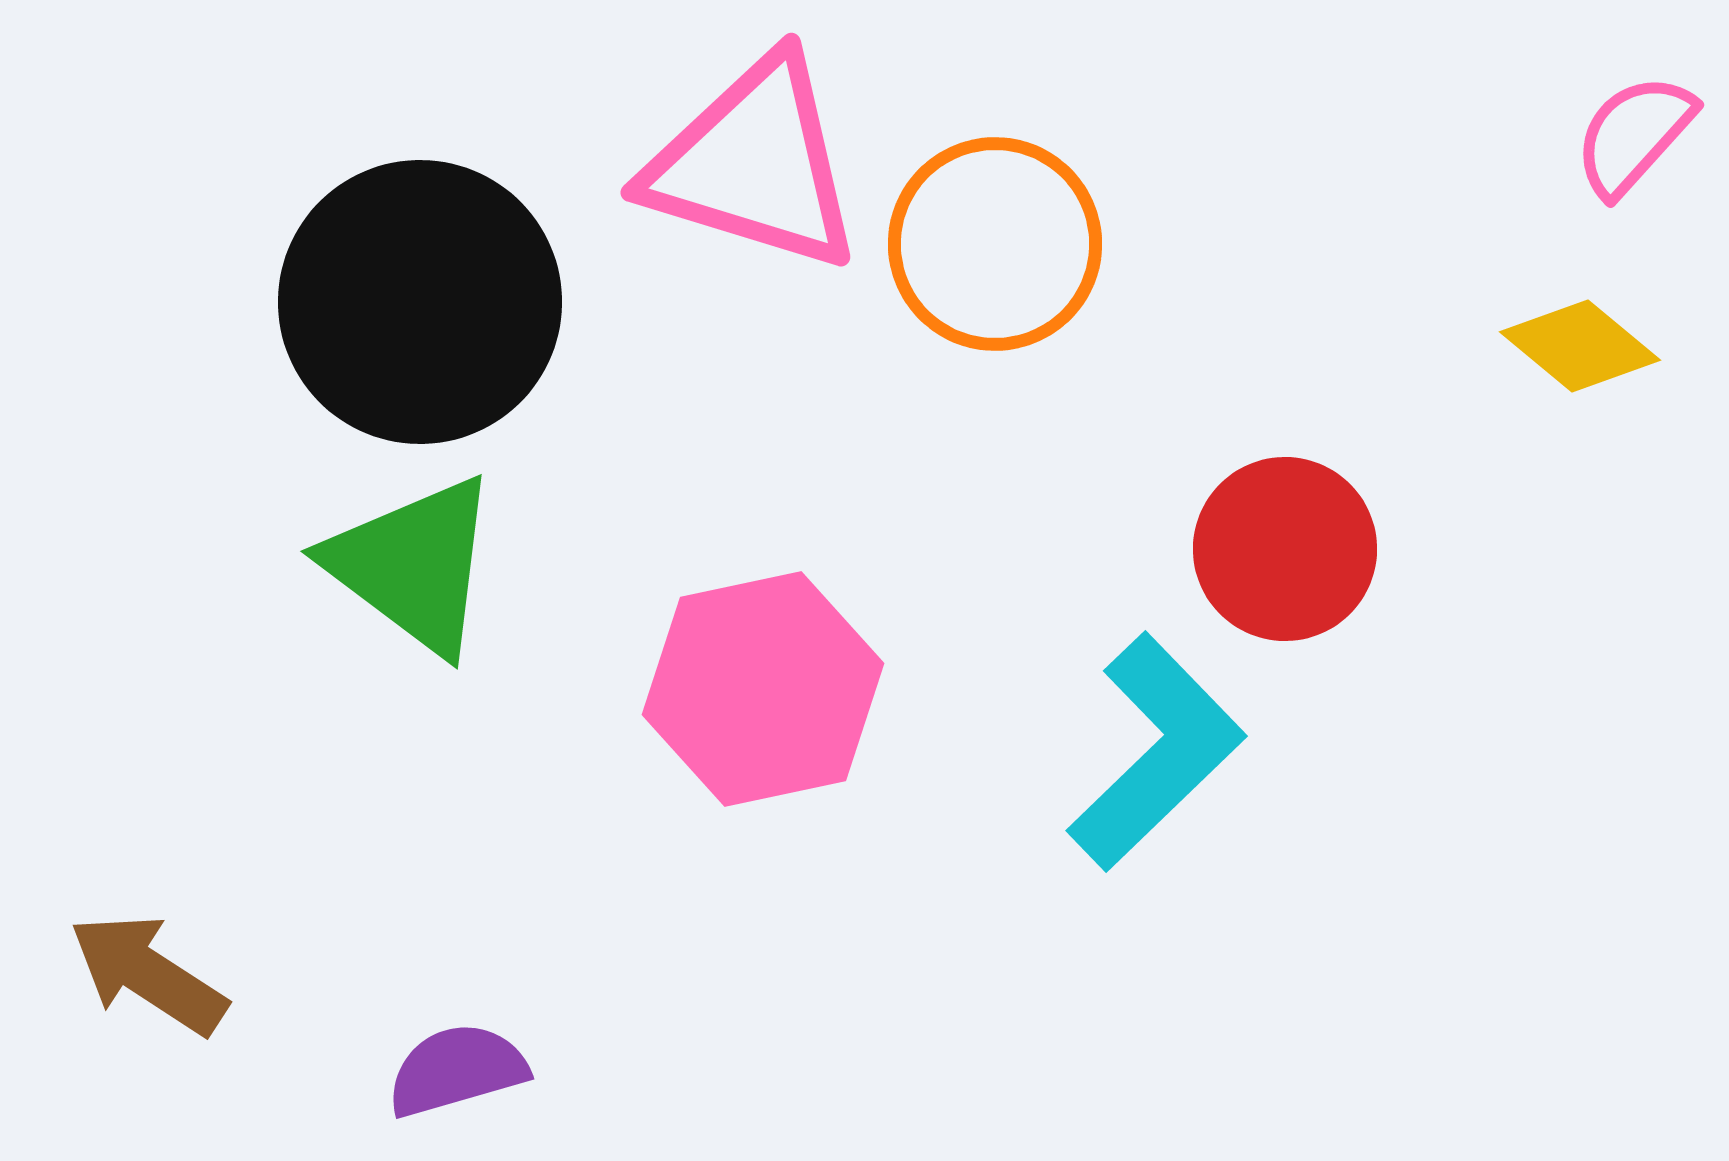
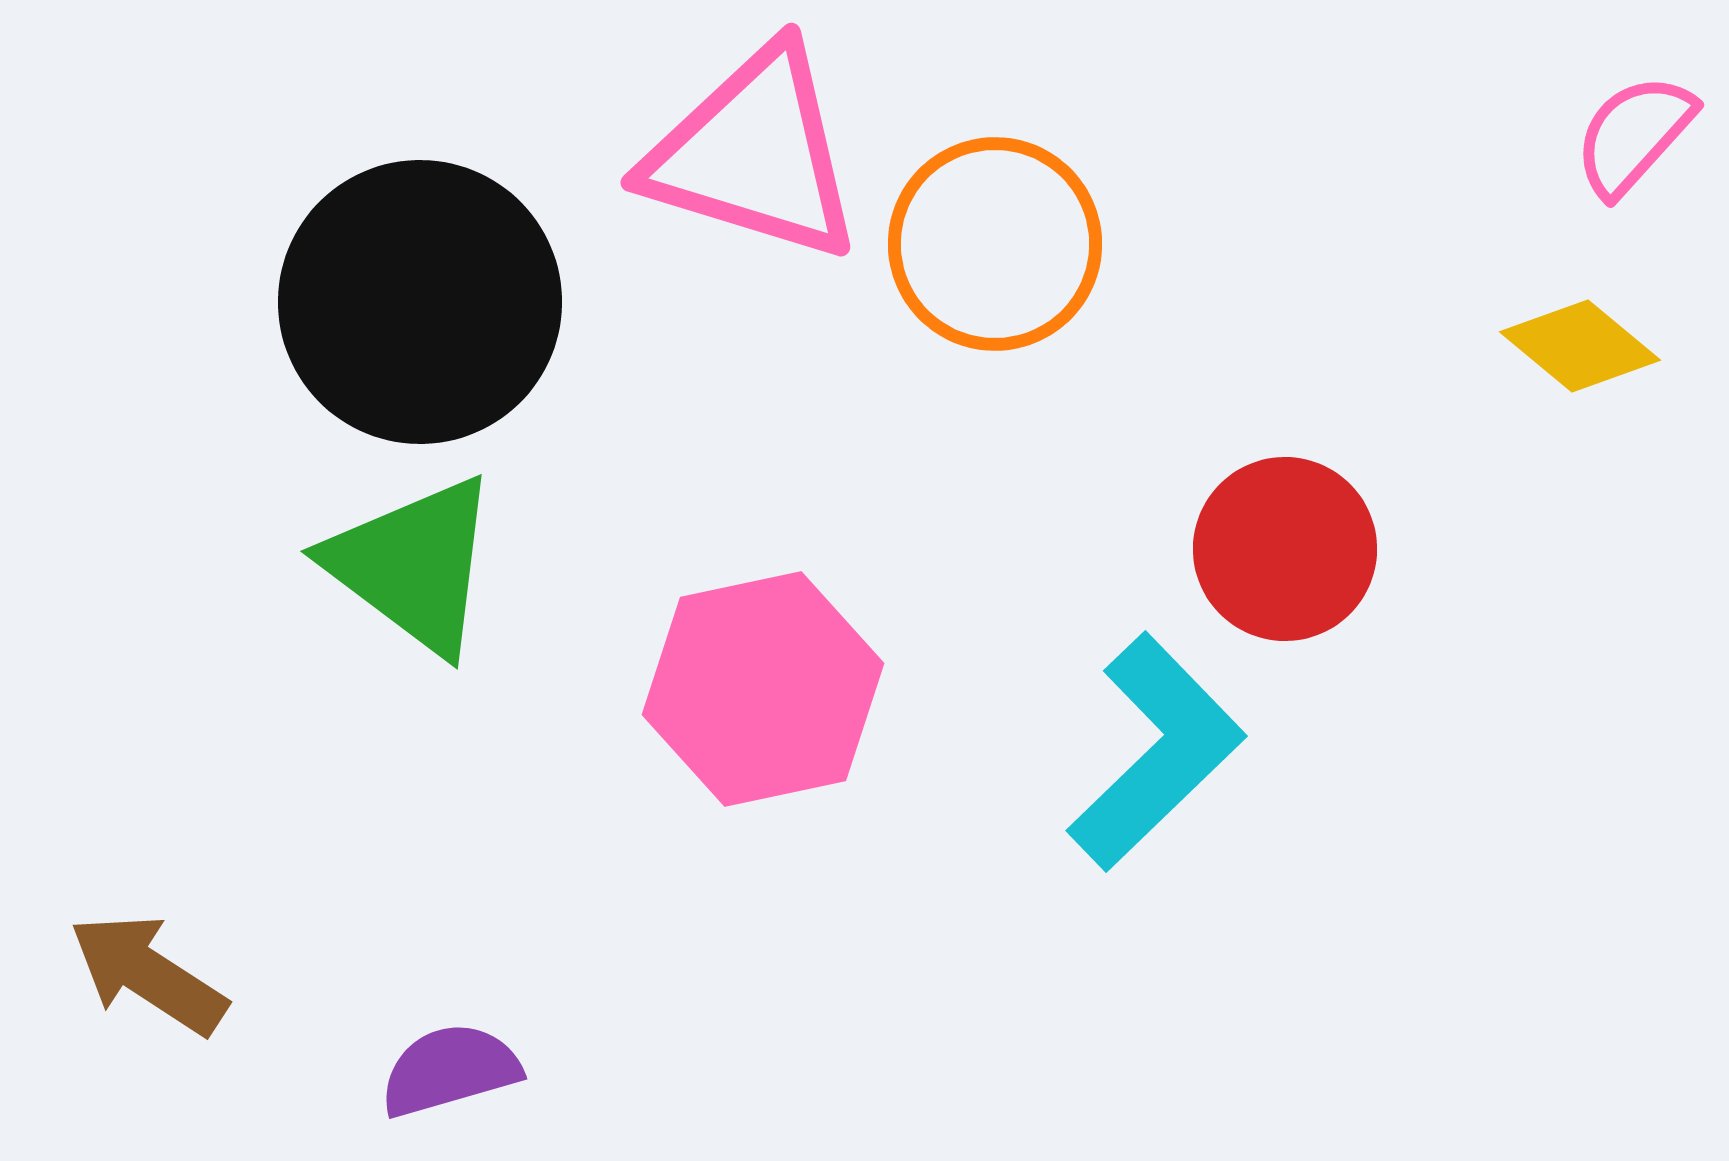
pink triangle: moved 10 px up
purple semicircle: moved 7 px left
